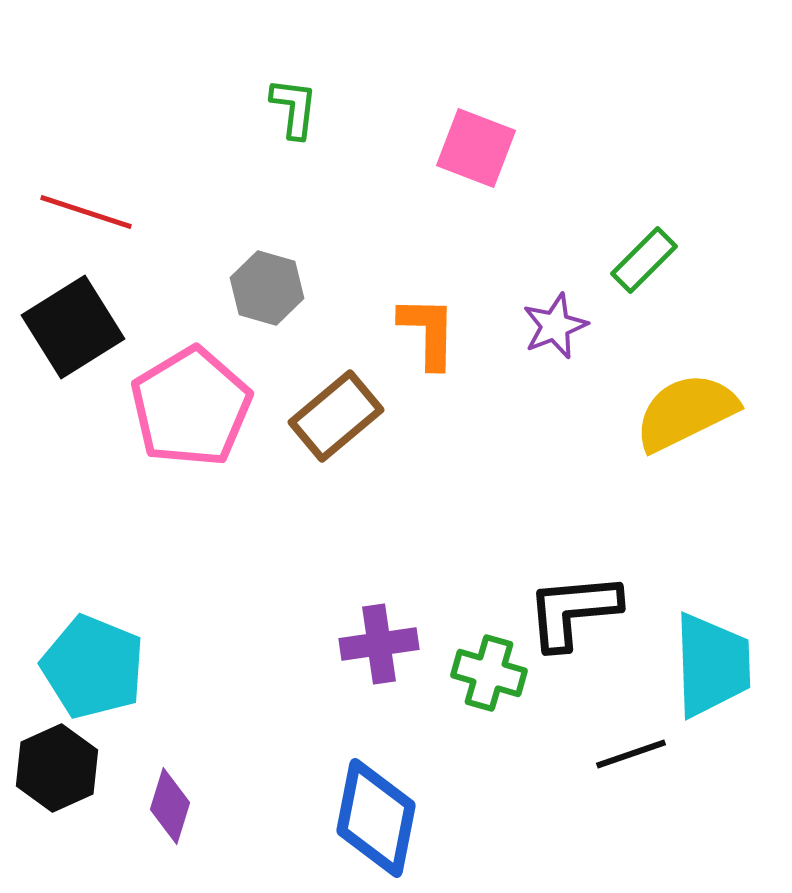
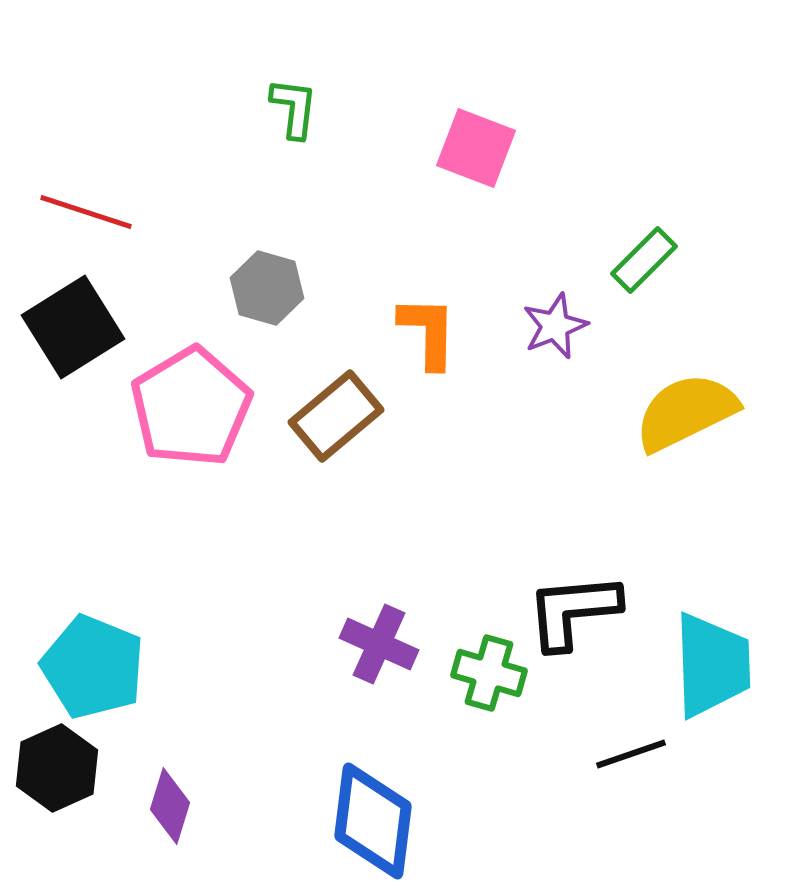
purple cross: rotated 32 degrees clockwise
blue diamond: moved 3 px left, 3 px down; rotated 4 degrees counterclockwise
